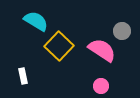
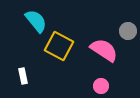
cyan semicircle: rotated 20 degrees clockwise
gray circle: moved 6 px right
yellow square: rotated 16 degrees counterclockwise
pink semicircle: moved 2 px right
